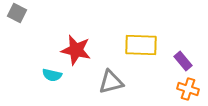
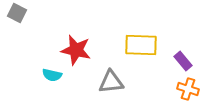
gray triangle: rotated 8 degrees clockwise
